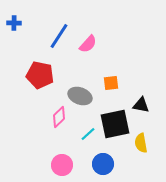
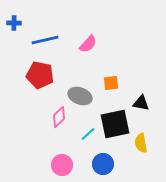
blue line: moved 14 px left, 4 px down; rotated 44 degrees clockwise
black triangle: moved 2 px up
